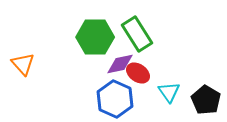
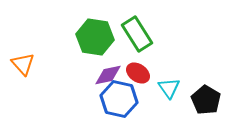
green hexagon: rotated 9 degrees clockwise
purple diamond: moved 12 px left, 11 px down
cyan triangle: moved 4 px up
blue hexagon: moved 4 px right; rotated 12 degrees counterclockwise
